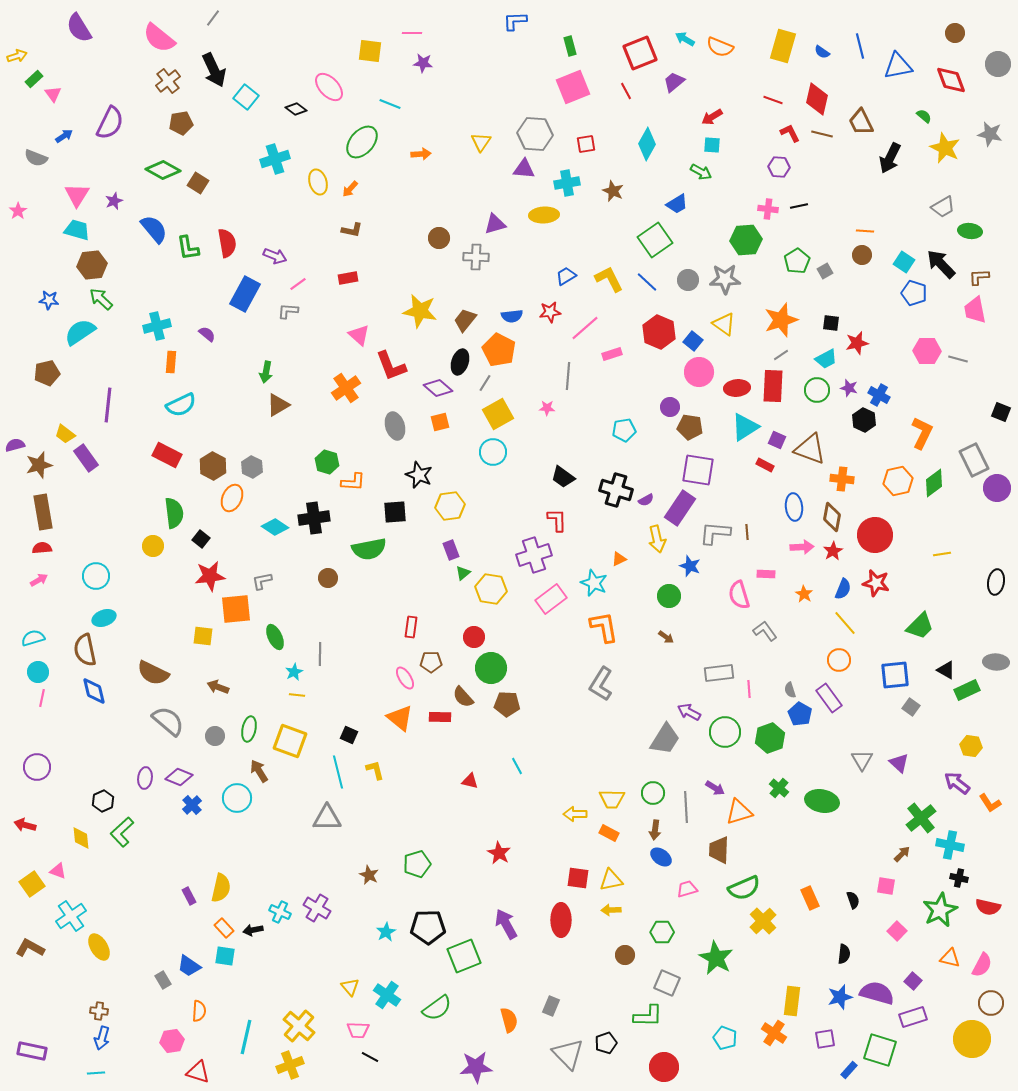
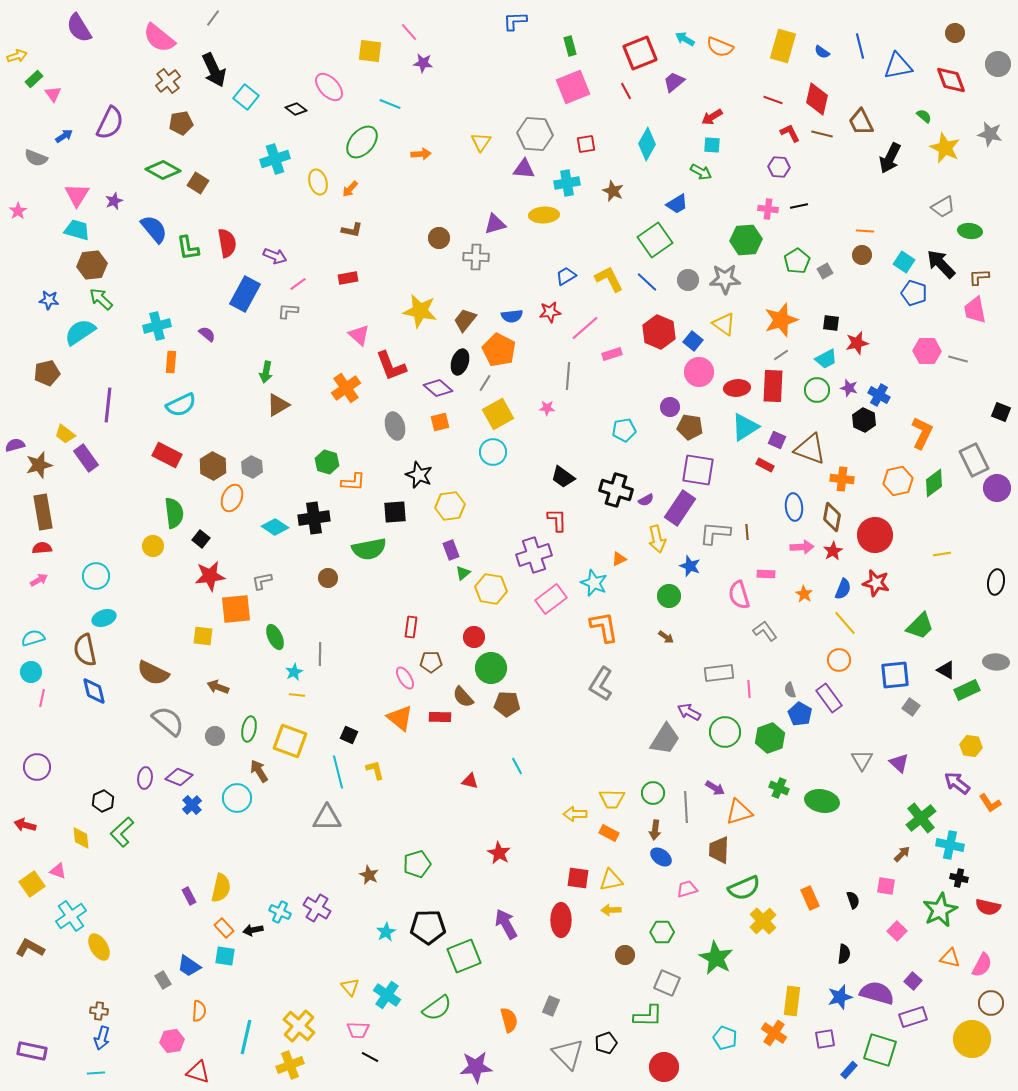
pink line at (412, 33): moved 3 px left, 1 px up; rotated 48 degrees clockwise
cyan circle at (38, 672): moved 7 px left
green cross at (779, 788): rotated 18 degrees counterclockwise
